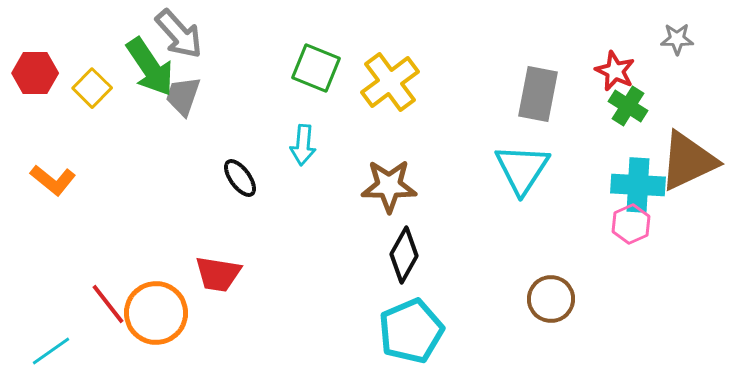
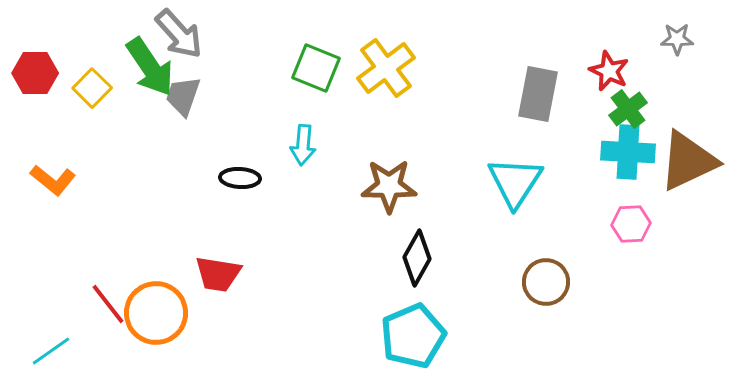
red star: moved 6 px left
yellow cross: moved 4 px left, 14 px up
green cross: moved 3 px down; rotated 21 degrees clockwise
cyan triangle: moved 7 px left, 13 px down
black ellipse: rotated 51 degrees counterclockwise
cyan cross: moved 10 px left, 33 px up
pink hexagon: rotated 21 degrees clockwise
black diamond: moved 13 px right, 3 px down
brown circle: moved 5 px left, 17 px up
cyan pentagon: moved 2 px right, 5 px down
